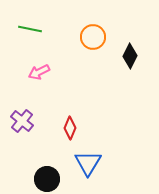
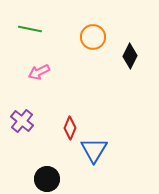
blue triangle: moved 6 px right, 13 px up
